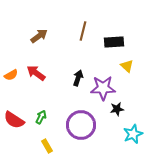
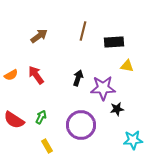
yellow triangle: rotated 32 degrees counterclockwise
red arrow: moved 2 px down; rotated 18 degrees clockwise
cyan star: moved 6 px down; rotated 18 degrees clockwise
